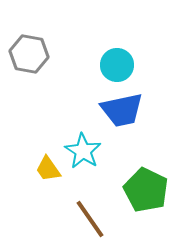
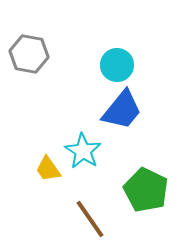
blue trapezoid: rotated 39 degrees counterclockwise
